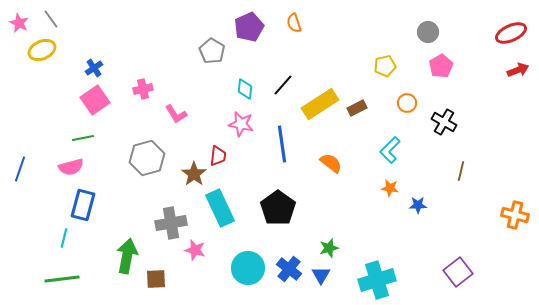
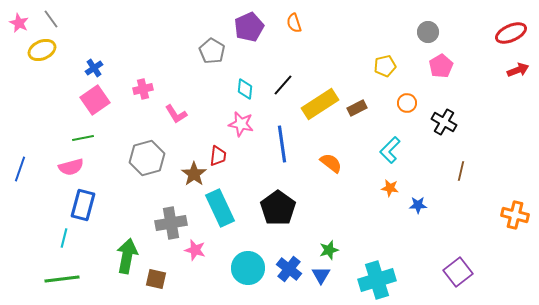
green star at (329, 248): moved 2 px down
brown square at (156, 279): rotated 15 degrees clockwise
